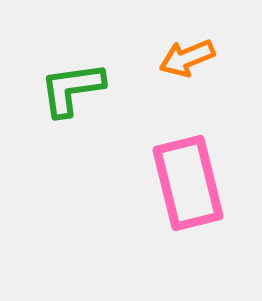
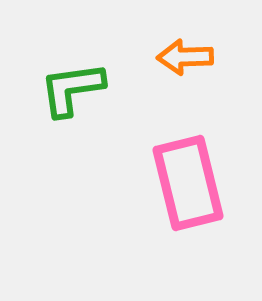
orange arrow: moved 2 px left, 1 px up; rotated 20 degrees clockwise
